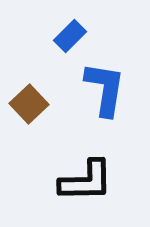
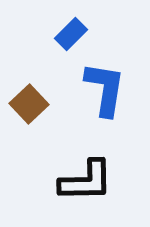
blue rectangle: moved 1 px right, 2 px up
